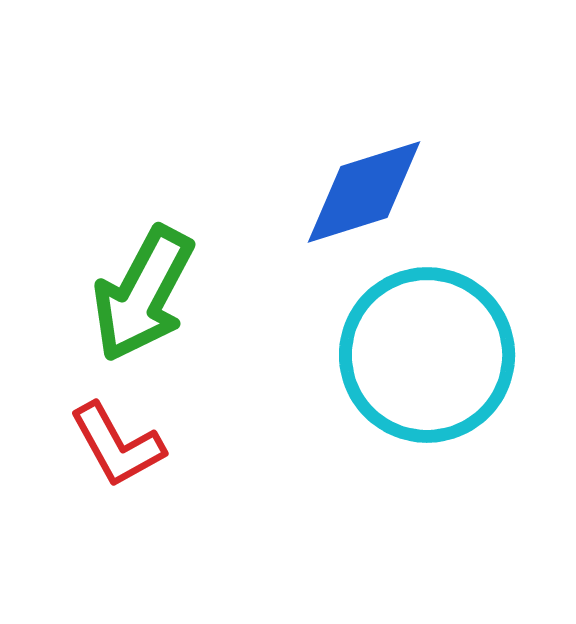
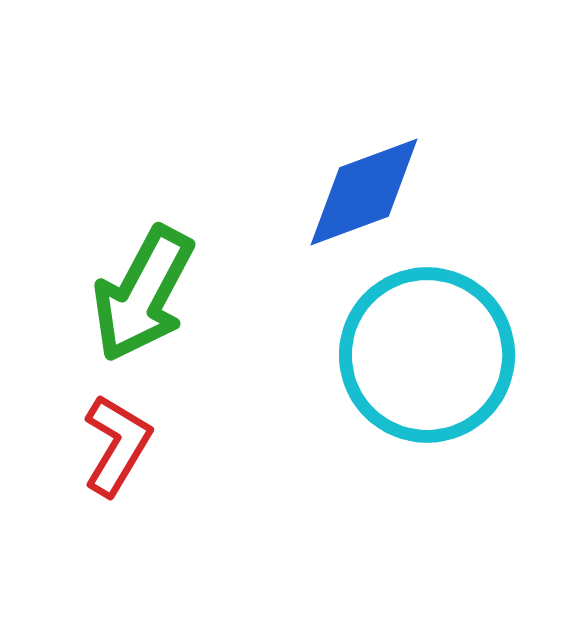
blue diamond: rotated 3 degrees counterclockwise
red L-shape: rotated 120 degrees counterclockwise
